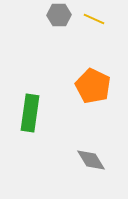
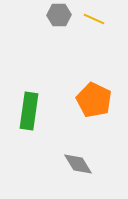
orange pentagon: moved 1 px right, 14 px down
green rectangle: moved 1 px left, 2 px up
gray diamond: moved 13 px left, 4 px down
